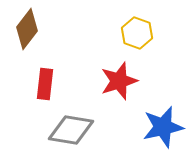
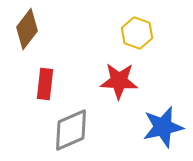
red star: rotated 21 degrees clockwise
gray diamond: rotated 33 degrees counterclockwise
